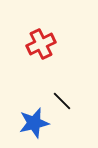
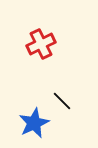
blue star: rotated 12 degrees counterclockwise
